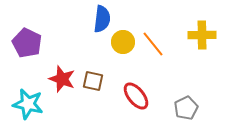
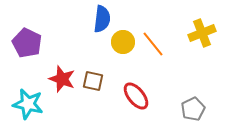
yellow cross: moved 2 px up; rotated 20 degrees counterclockwise
gray pentagon: moved 7 px right, 1 px down
